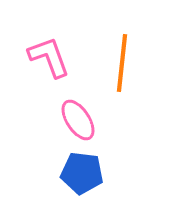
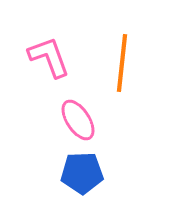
blue pentagon: rotated 9 degrees counterclockwise
